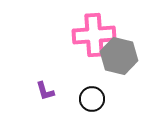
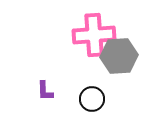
gray hexagon: rotated 18 degrees counterclockwise
purple L-shape: rotated 15 degrees clockwise
